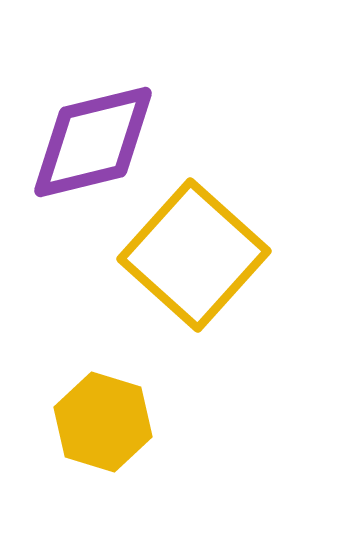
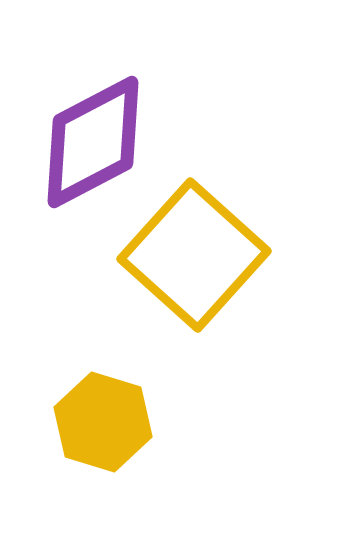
purple diamond: rotated 14 degrees counterclockwise
